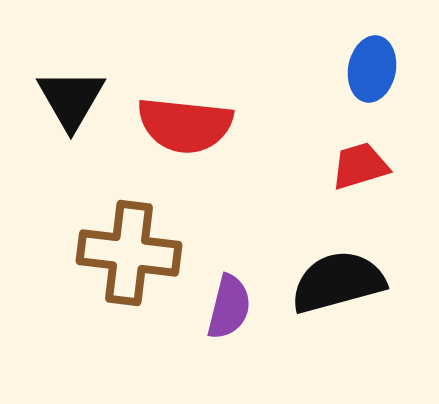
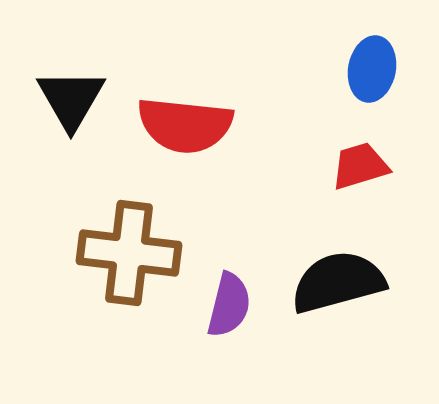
purple semicircle: moved 2 px up
